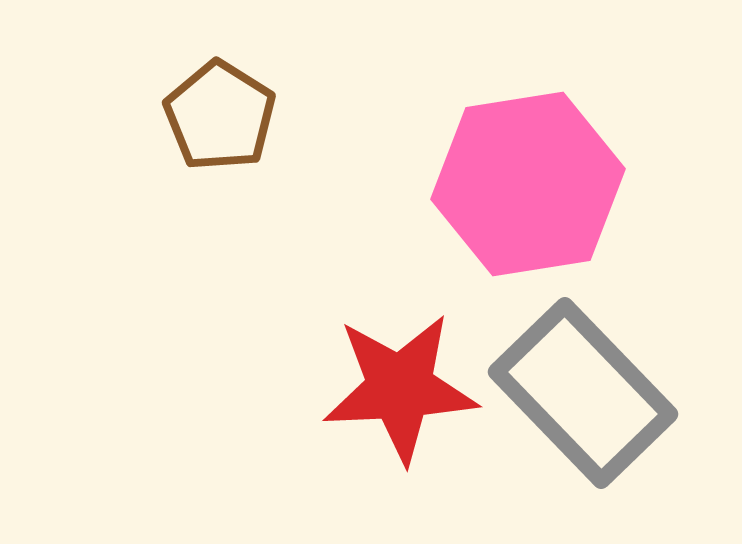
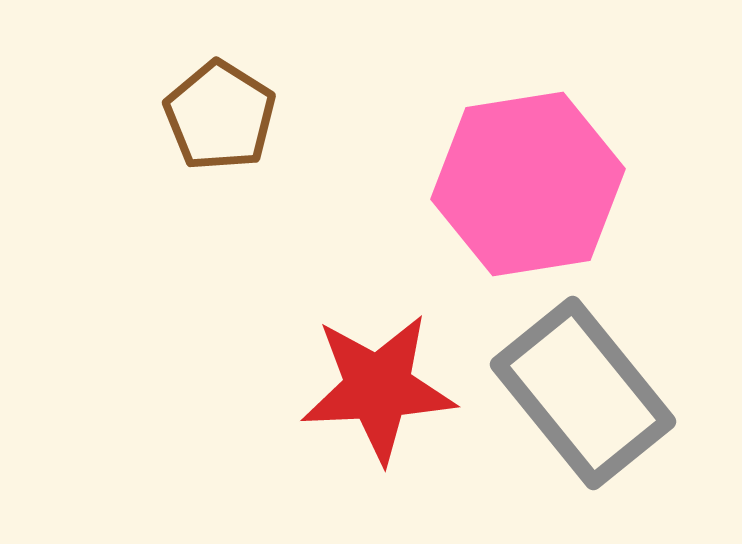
red star: moved 22 px left
gray rectangle: rotated 5 degrees clockwise
